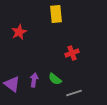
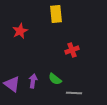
red star: moved 1 px right, 1 px up
red cross: moved 3 px up
purple arrow: moved 1 px left, 1 px down
gray line: rotated 21 degrees clockwise
